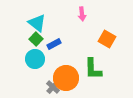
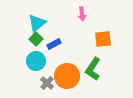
cyan triangle: rotated 42 degrees clockwise
orange square: moved 4 px left; rotated 36 degrees counterclockwise
cyan circle: moved 1 px right, 2 px down
green L-shape: rotated 35 degrees clockwise
orange circle: moved 1 px right, 2 px up
gray cross: moved 6 px left, 4 px up
